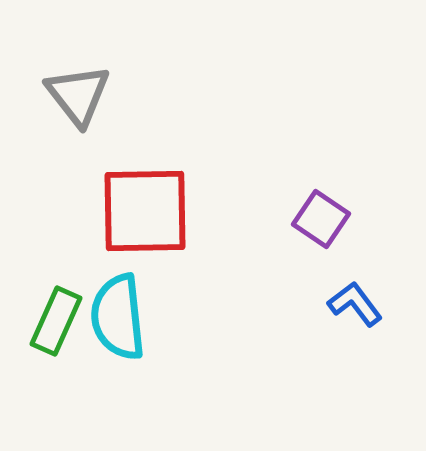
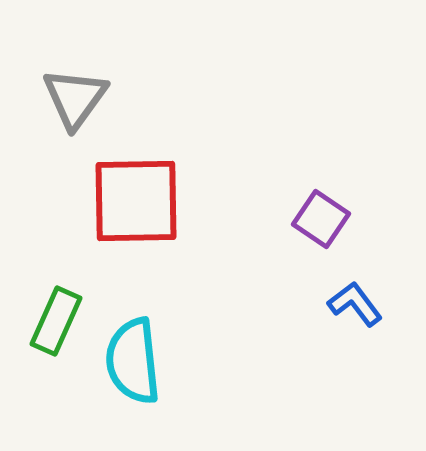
gray triangle: moved 3 px left, 3 px down; rotated 14 degrees clockwise
red square: moved 9 px left, 10 px up
cyan semicircle: moved 15 px right, 44 px down
